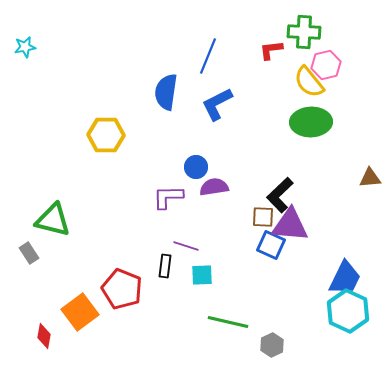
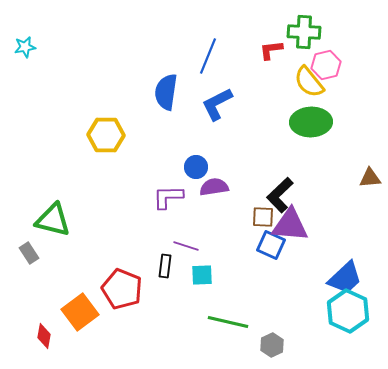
blue trapezoid: rotated 21 degrees clockwise
